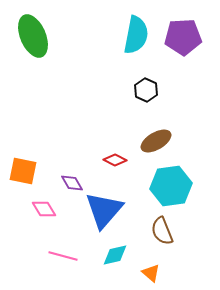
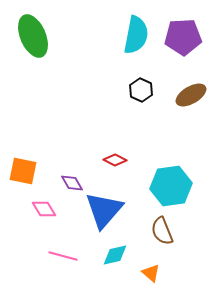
black hexagon: moved 5 px left
brown ellipse: moved 35 px right, 46 px up
